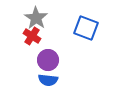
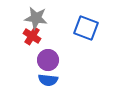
gray star: rotated 25 degrees counterclockwise
